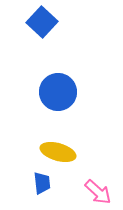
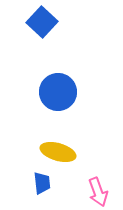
pink arrow: rotated 28 degrees clockwise
